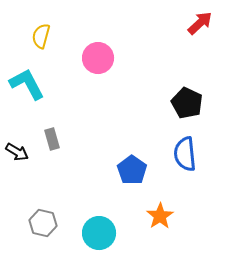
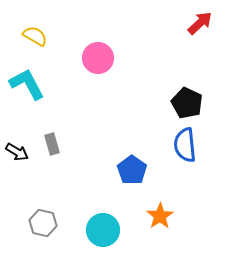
yellow semicircle: moved 6 px left; rotated 105 degrees clockwise
gray rectangle: moved 5 px down
blue semicircle: moved 9 px up
cyan circle: moved 4 px right, 3 px up
